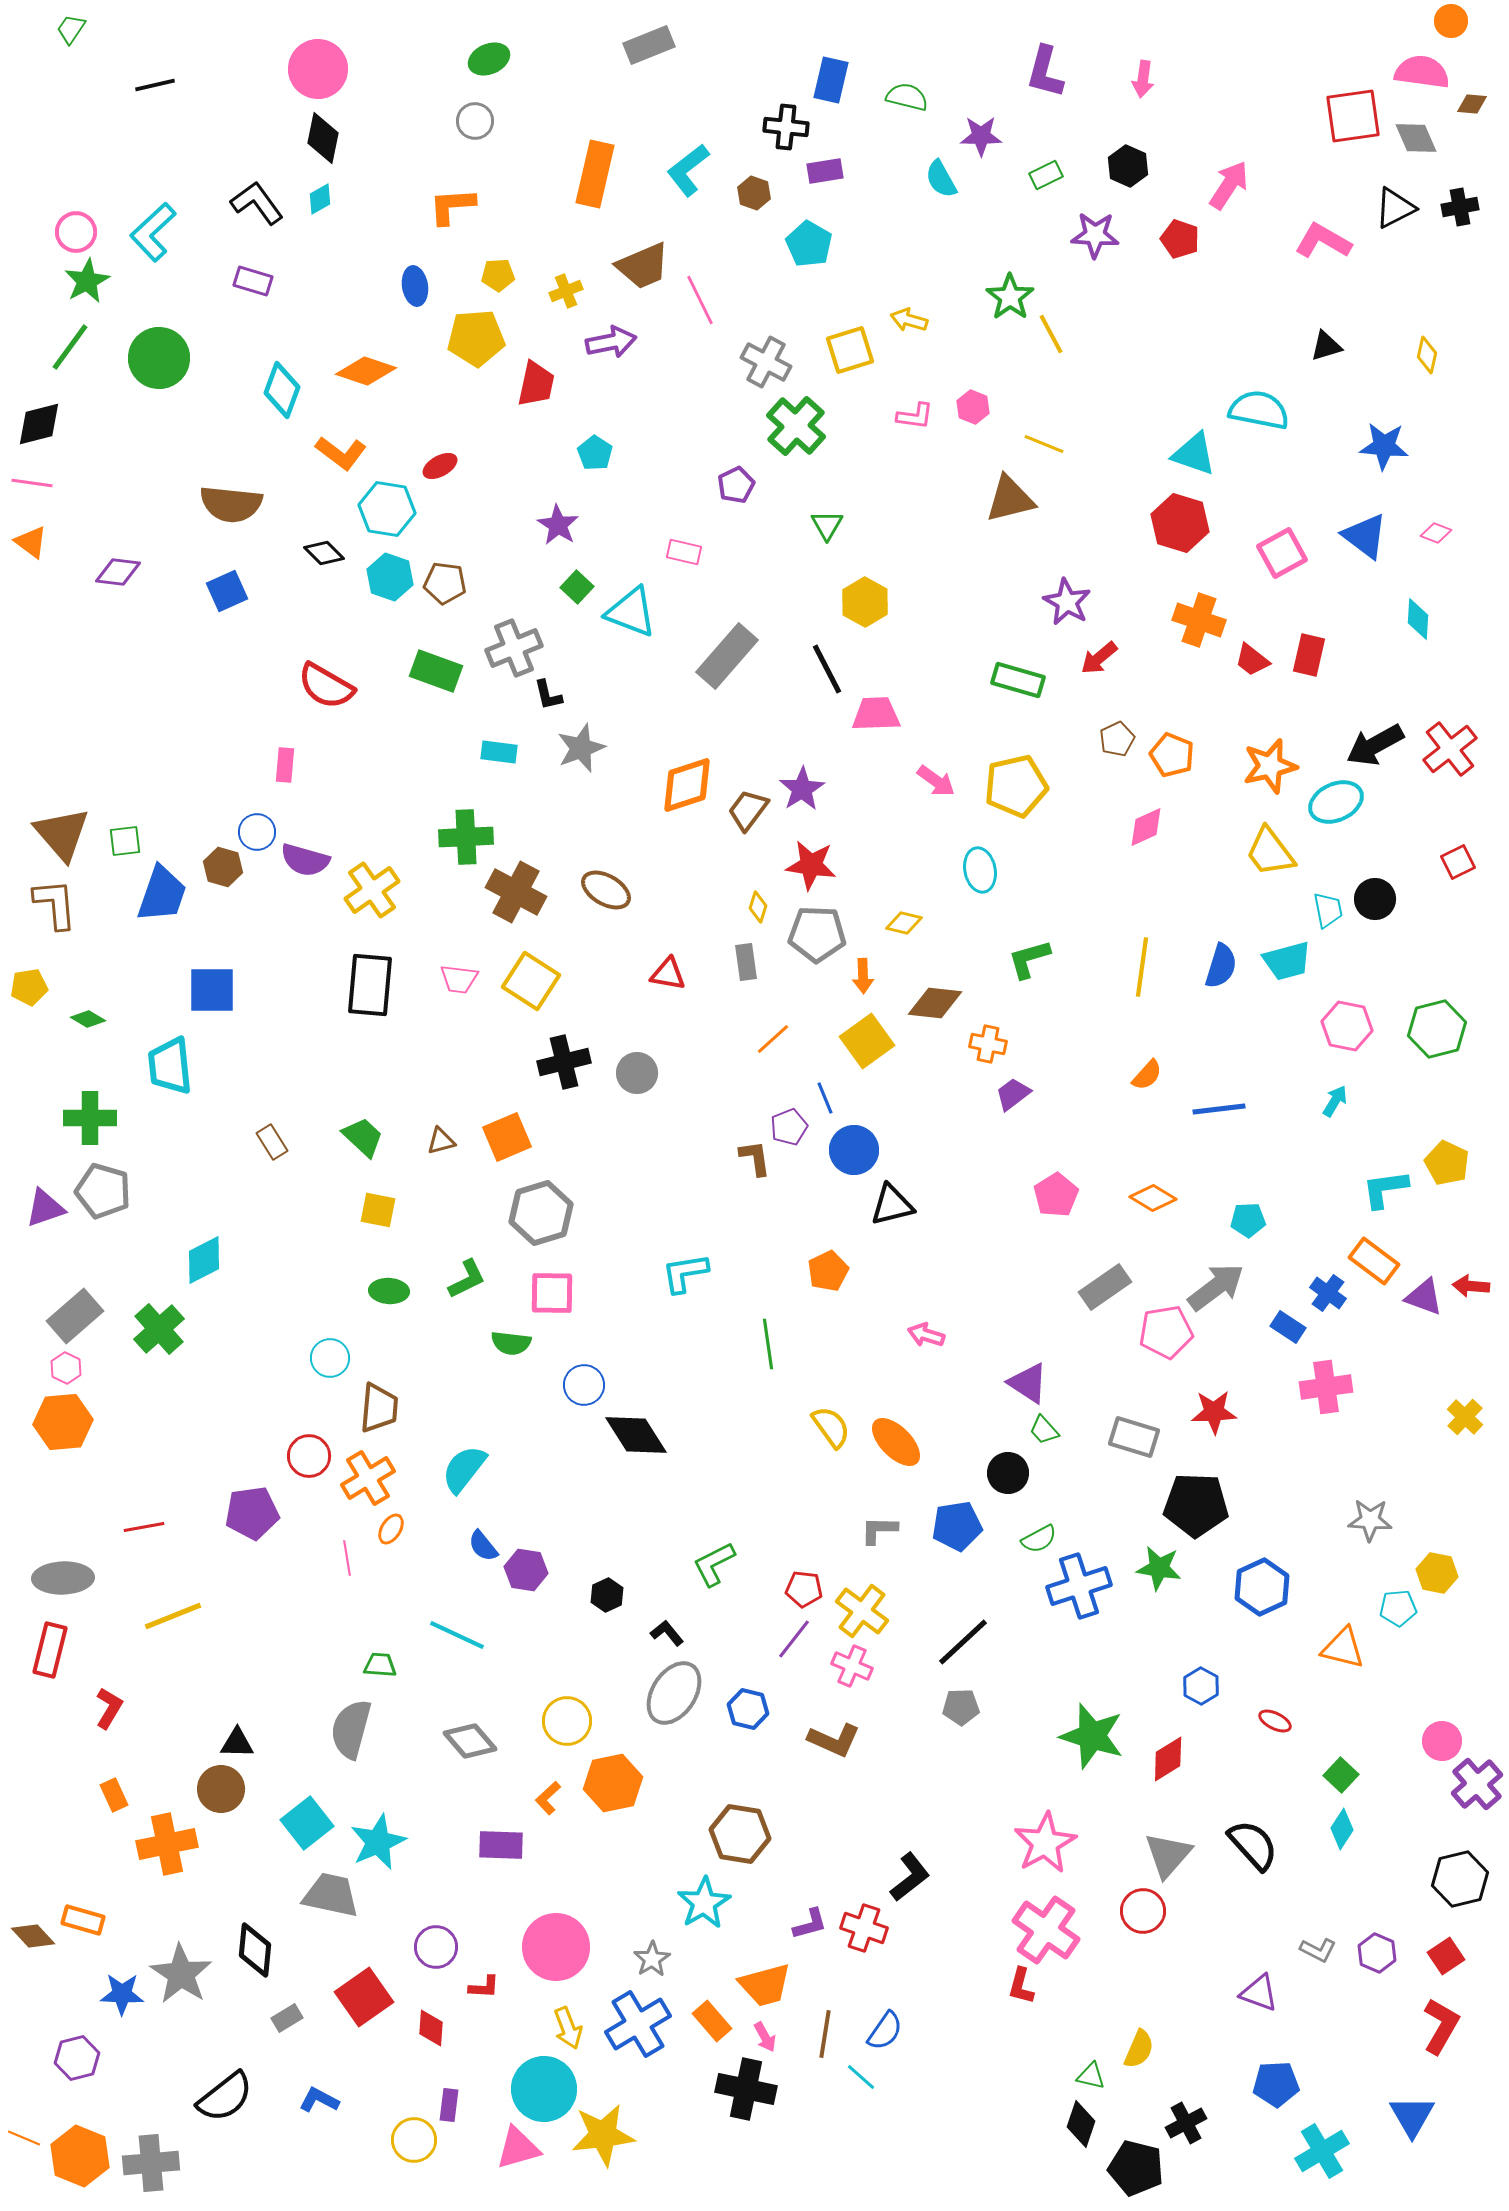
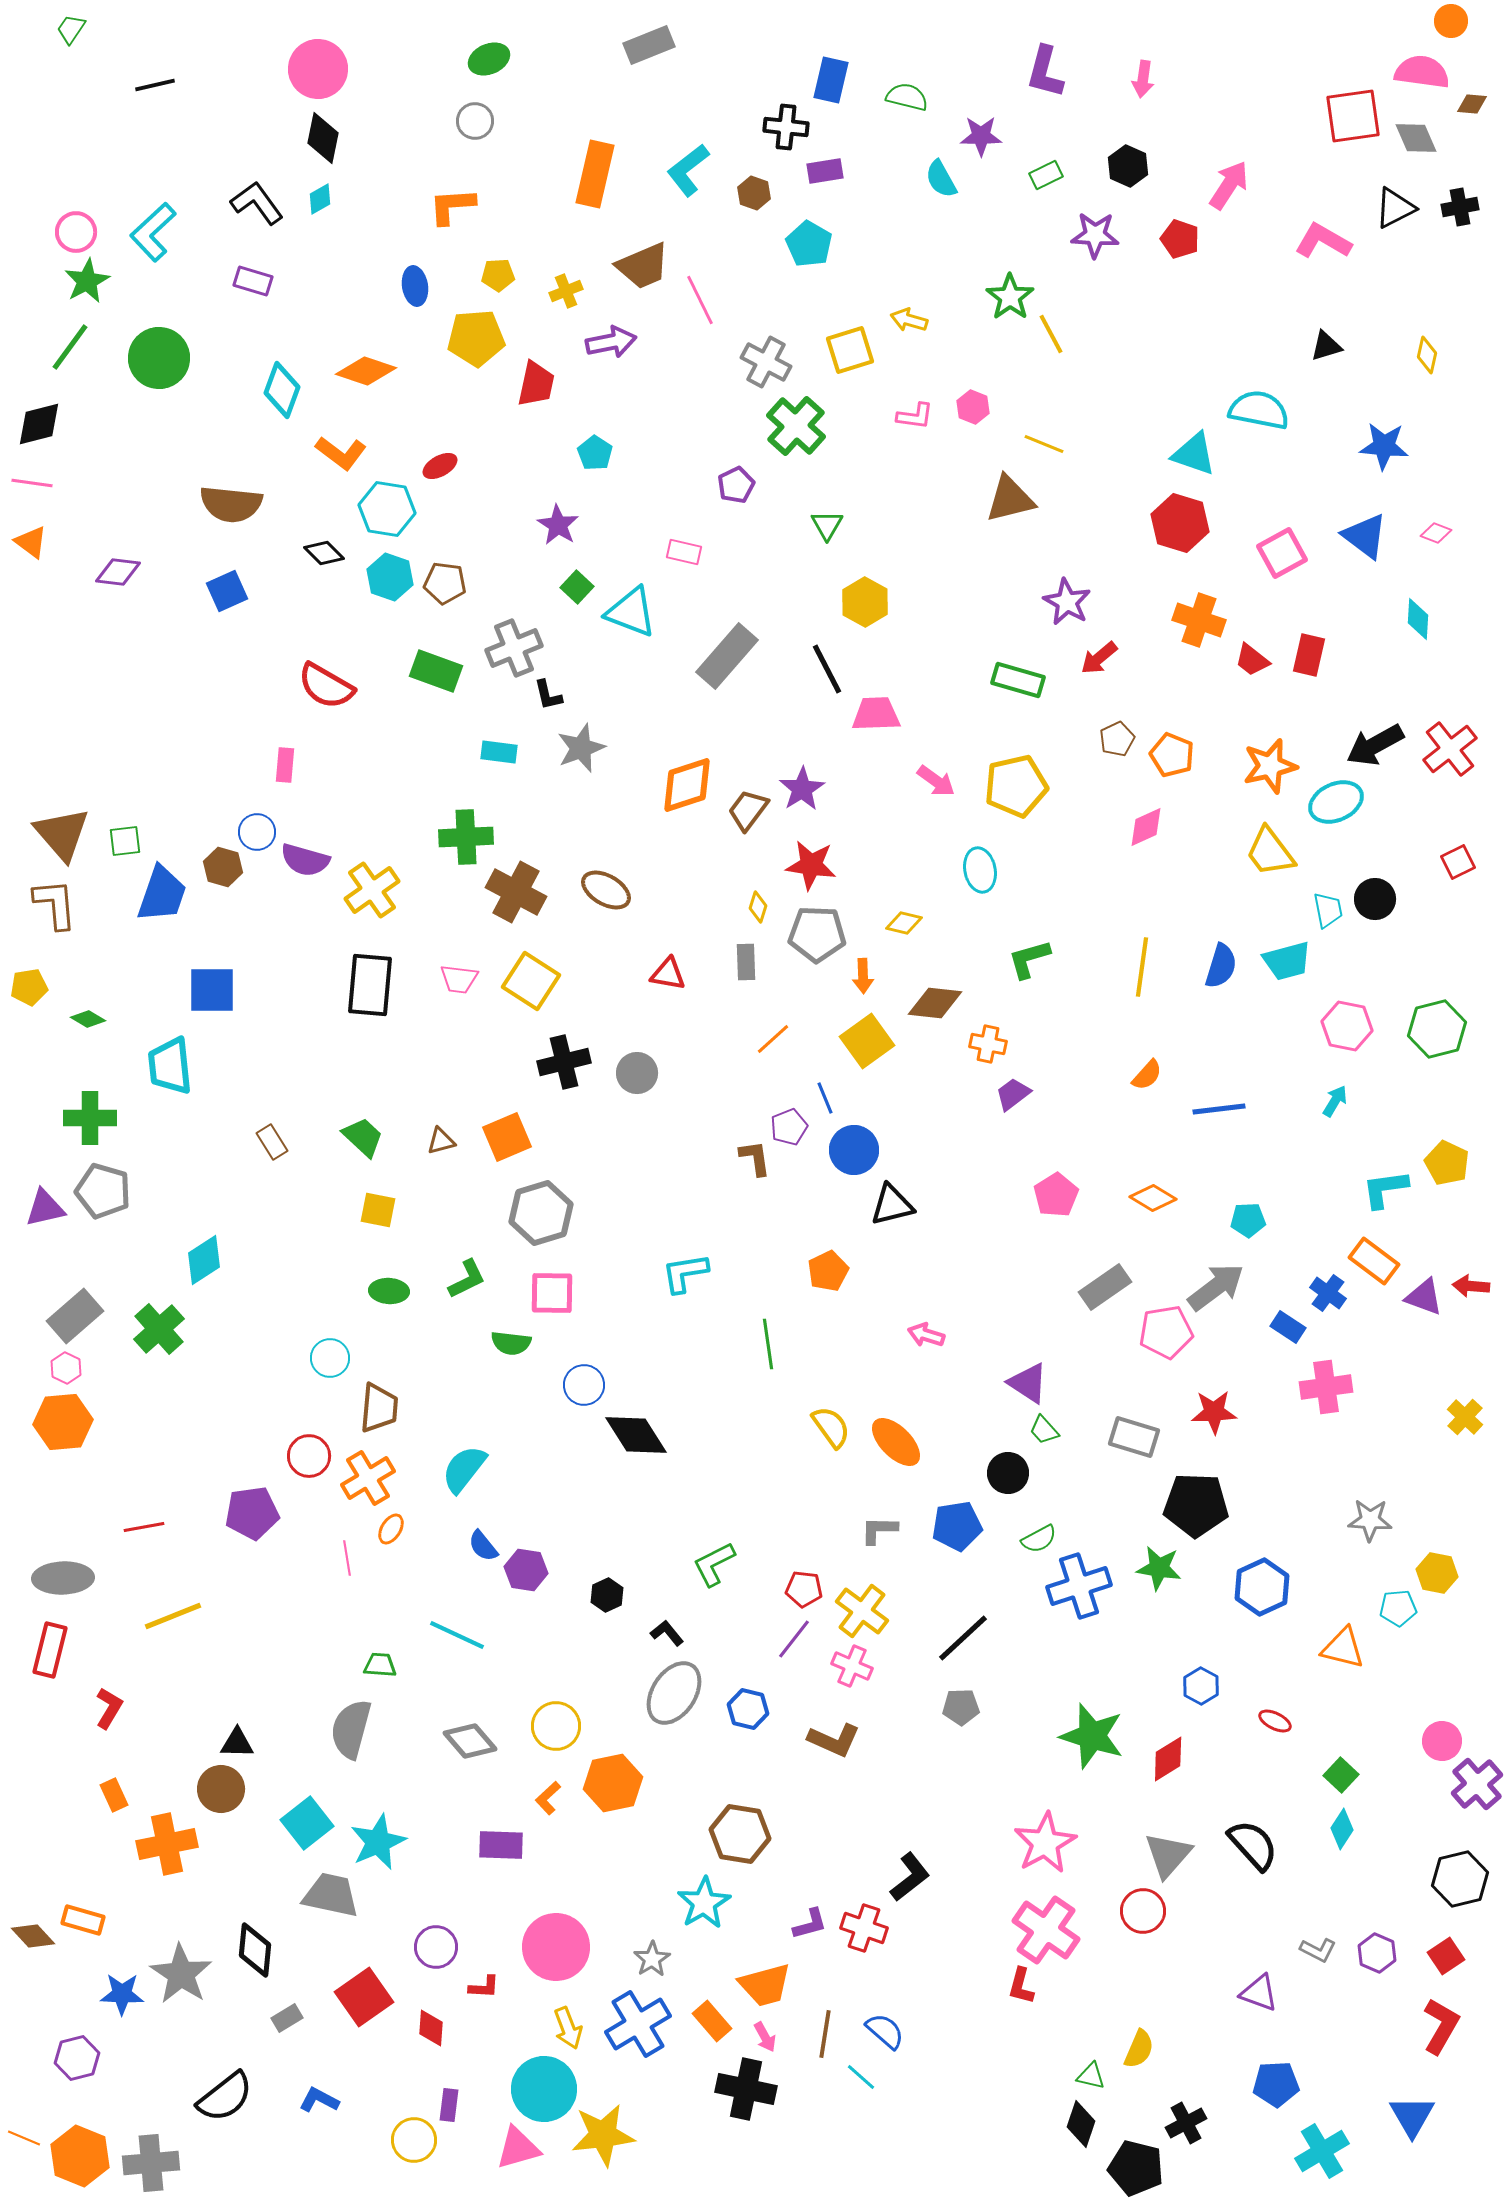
gray rectangle at (746, 962): rotated 6 degrees clockwise
purple triangle at (45, 1208): rotated 6 degrees clockwise
cyan diamond at (204, 1260): rotated 6 degrees counterclockwise
black line at (963, 1642): moved 4 px up
yellow circle at (567, 1721): moved 11 px left, 5 px down
blue semicircle at (885, 2031): rotated 84 degrees counterclockwise
